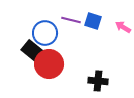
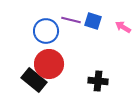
blue circle: moved 1 px right, 2 px up
black rectangle: moved 28 px down
